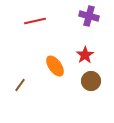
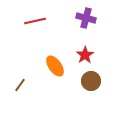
purple cross: moved 3 px left, 2 px down
